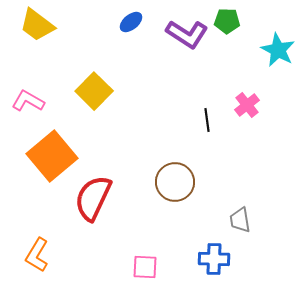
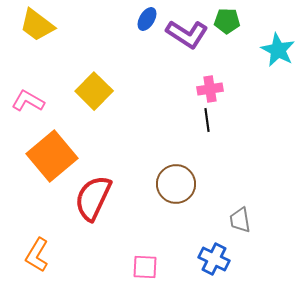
blue ellipse: moved 16 px right, 3 px up; rotated 20 degrees counterclockwise
pink cross: moved 37 px left, 16 px up; rotated 30 degrees clockwise
brown circle: moved 1 px right, 2 px down
blue cross: rotated 24 degrees clockwise
